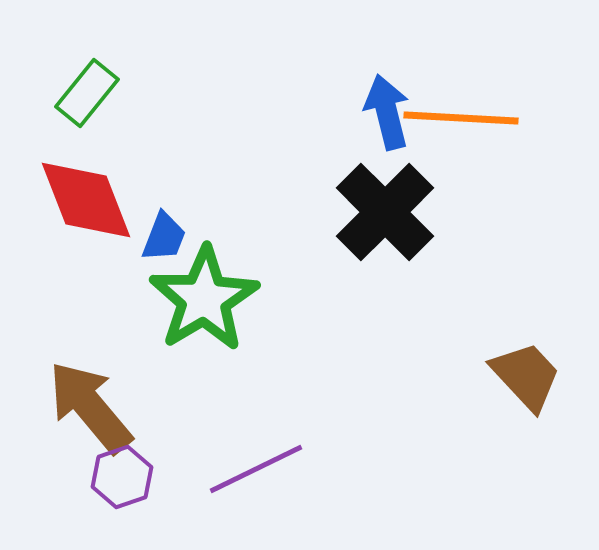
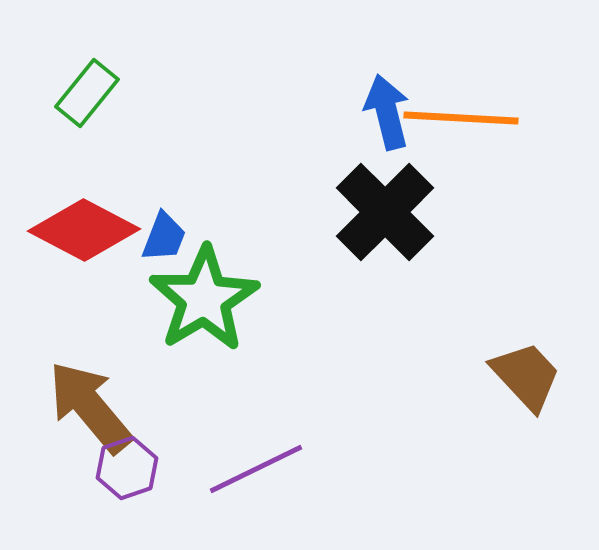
red diamond: moved 2 px left, 30 px down; rotated 41 degrees counterclockwise
purple hexagon: moved 5 px right, 9 px up
